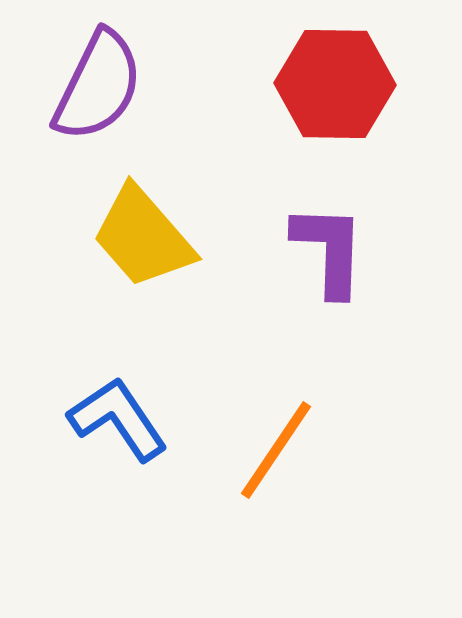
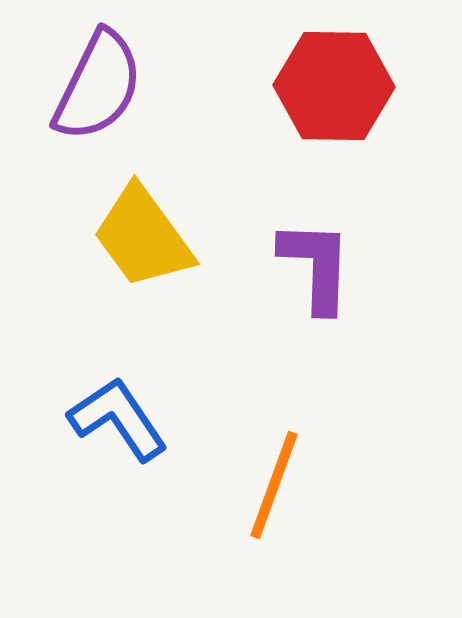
red hexagon: moved 1 px left, 2 px down
yellow trapezoid: rotated 5 degrees clockwise
purple L-shape: moved 13 px left, 16 px down
orange line: moved 2 px left, 35 px down; rotated 14 degrees counterclockwise
